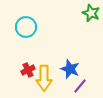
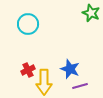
cyan circle: moved 2 px right, 3 px up
yellow arrow: moved 4 px down
purple line: rotated 35 degrees clockwise
